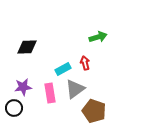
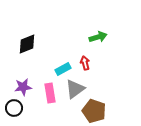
black diamond: moved 3 px up; rotated 20 degrees counterclockwise
